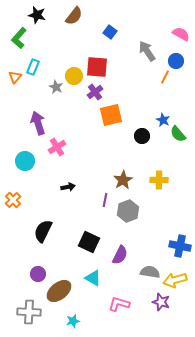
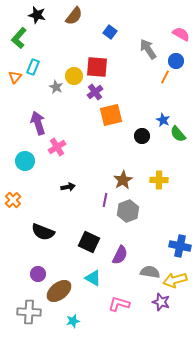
gray arrow: moved 1 px right, 2 px up
black semicircle: moved 1 px down; rotated 95 degrees counterclockwise
